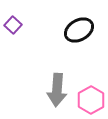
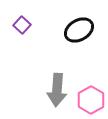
purple square: moved 9 px right
